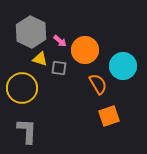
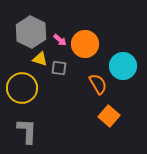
pink arrow: moved 1 px up
orange circle: moved 6 px up
orange square: rotated 30 degrees counterclockwise
